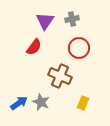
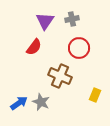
yellow rectangle: moved 12 px right, 8 px up
